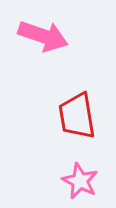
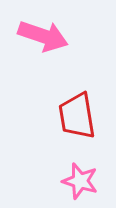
pink star: rotated 9 degrees counterclockwise
